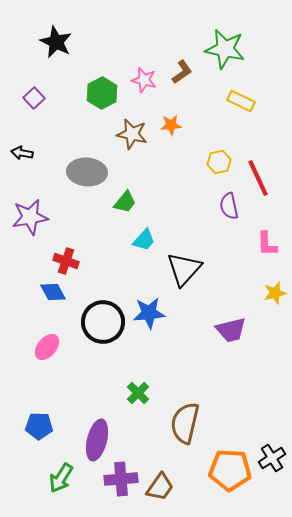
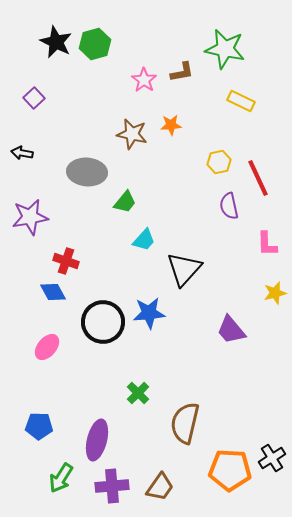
brown L-shape: rotated 25 degrees clockwise
pink star: rotated 20 degrees clockwise
green hexagon: moved 7 px left, 49 px up; rotated 12 degrees clockwise
purple trapezoid: rotated 64 degrees clockwise
purple cross: moved 9 px left, 7 px down
